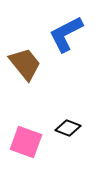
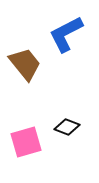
black diamond: moved 1 px left, 1 px up
pink square: rotated 36 degrees counterclockwise
